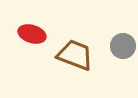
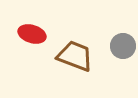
brown trapezoid: moved 1 px down
